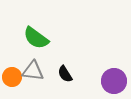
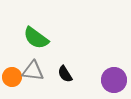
purple circle: moved 1 px up
